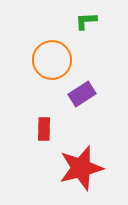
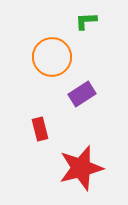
orange circle: moved 3 px up
red rectangle: moved 4 px left; rotated 15 degrees counterclockwise
